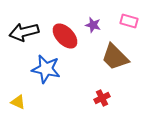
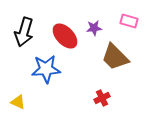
purple star: moved 1 px right, 3 px down; rotated 21 degrees counterclockwise
black arrow: rotated 60 degrees counterclockwise
blue star: rotated 16 degrees counterclockwise
